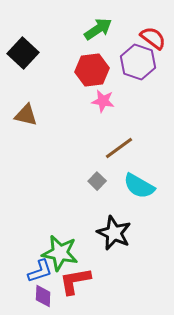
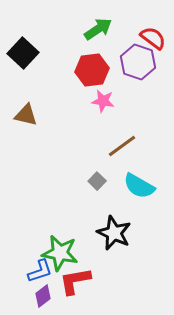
brown line: moved 3 px right, 2 px up
purple diamond: rotated 50 degrees clockwise
